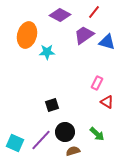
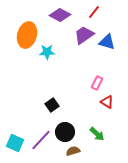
black square: rotated 16 degrees counterclockwise
